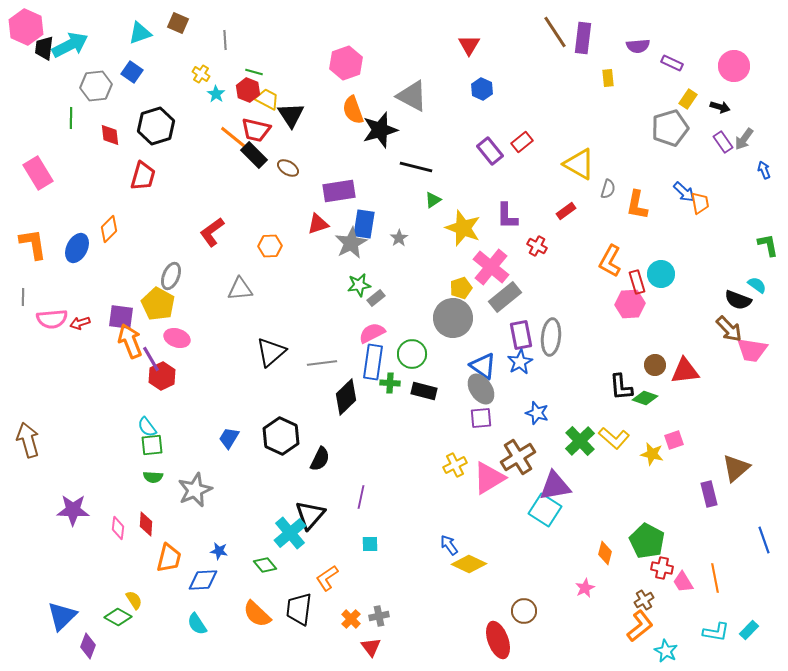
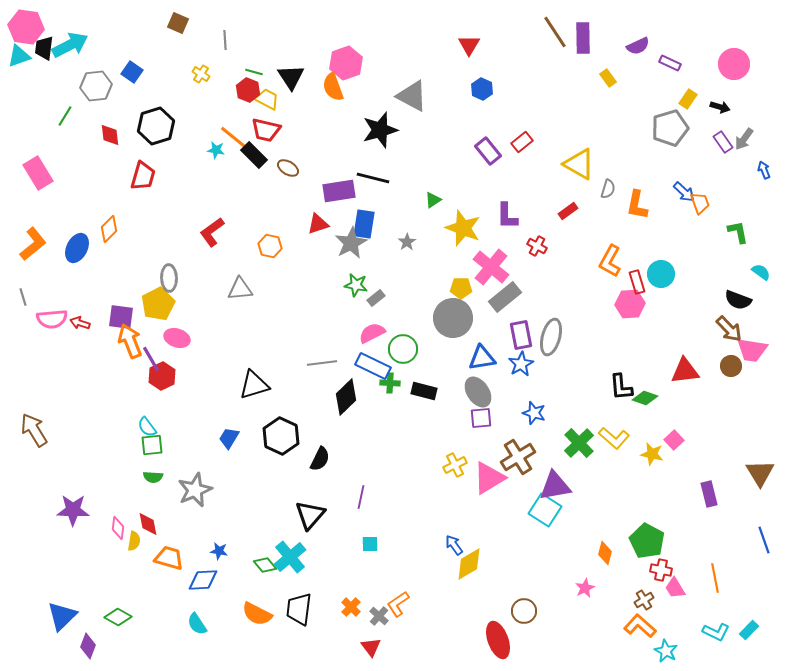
pink hexagon at (26, 27): rotated 16 degrees counterclockwise
cyan triangle at (140, 33): moved 121 px left, 23 px down
purple rectangle at (583, 38): rotated 8 degrees counterclockwise
purple semicircle at (638, 46): rotated 20 degrees counterclockwise
purple rectangle at (672, 63): moved 2 px left
pink circle at (734, 66): moved 2 px up
yellow rectangle at (608, 78): rotated 30 degrees counterclockwise
cyan star at (216, 94): moved 56 px down; rotated 24 degrees counterclockwise
orange semicircle at (353, 110): moved 20 px left, 23 px up
black triangle at (291, 115): moved 38 px up
green line at (71, 118): moved 6 px left, 2 px up; rotated 30 degrees clockwise
red trapezoid at (256, 130): moved 10 px right
purple rectangle at (490, 151): moved 2 px left
black line at (416, 167): moved 43 px left, 11 px down
orange trapezoid at (700, 203): rotated 10 degrees counterclockwise
red rectangle at (566, 211): moved 2 px right
gray star at (399, 238): moved 8 px right, 4 px down
orange L-shape at (33, 244): rotated 60 degrees clockwise
green L-shape at (768, 245): moved 30 px left, 13 px up
orange hexagon at (270, 246): rotated 15 degrees clockwise
gray ellipse at (171, 276): moved 2 px left, 2 px down; rotated 24 degrees counterclockwise
green star at (359, 285): moved 3 px left; rotated 20 degrees clockwise
cyan semicircle at (757, 285): moved 4 px right, 13 px up
yellow pentagon at (461, 288): rotated 20 degrees clockwise
gray line at (23, 297): rotated 18 degrees counterclockwise
yellow pentagon at (158, 304): rotated 16 degrees clockwise
red arrow at (80, 323): rotated 36 degrees clockwise
gray ellipse at (551, 337): rotated 9 degrees clockwise
black triangle at (271, 352): moved 17 px left, 33 px down; rotated 24 degrees clockwise
green circle at (412, 354): moved 9 px left, 5 px up
blue rectangle at (373, 362): moved 4 px down; rotated 72 degrees counterclockwise
blue star at (520, 362): moved 1 px right, 2 px down
brown circle at (655, 365): moved 76 px right, 1 px down
blue triangle at (483, 366): moved 1 px left, 8 px up; rotated 44 degrees counterclockwise
gray ellipse at (481, 389): moved 3 px left, 3 px down
blue star at (537, 413): moved 3 px left
brown arrow at (28, 440): moved 6 px right, 10 px up; rotated 16 degrees counterclockwise
pink square at (674, 440): rotated 24 degrees counterclockwise
green cross at (580, 441): moved 1 px left, 2 px down
brown triangle at (736, 468): moved 24 px right, 5 px down; rotated 20 degrees counterclockwise
red diamond at (146, 524): moved 2 px right; rotated 15 degrees counterclockwise
cyan cross at (290, 533): moved 24 px down
blue arrow at (449, 545): moved 5 px right
orange trapezoid at (169, 558): rotated 88 degrees counterclockwise
yellow diamond at (469, 564): rotated 56 degrees counterclockwise
red cross at (662, 568): moved 1 px left, 2 px down
orange L-shape at (327, 578): moved 71 px right, 26 px down
pink trapezoid at (683, 582): moved 8 px left, 6 px down
yellow semicircle at (134, 600): moved 59 px up; rotated 42 degrees clockwise
orange semicircle at (257, 614): rotated 16 degrees counterclockwise
gray cross at (379, 616): rotated 36 degrees counterclockwise
orange cross at (351, 619): moved 12 px up
orange L-shape at (640, 626): rotated 100 degrees counterclockwise
cyan L-shape at (716, 632): rotated 16 degrees clockwise
